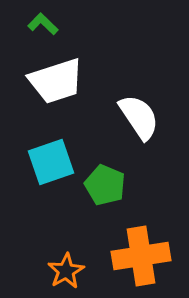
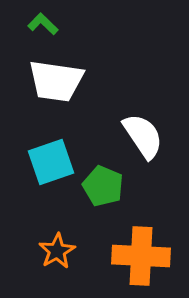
white trapezoid: rotated 26 degrees clockwise
white semicircle: moved 4 px right, 19 px down
green pentagon: moved 2 px left, 1 px down
orange cross: rotated 12 degrees clockwise
orange star: moved 9 px left, 20 px up
